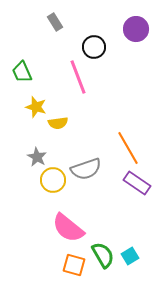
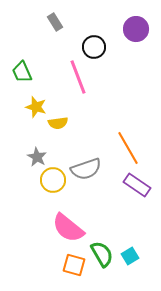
purple rectangle: moved 2 px down
green semicircle: moved 1 px left, 1 px up
